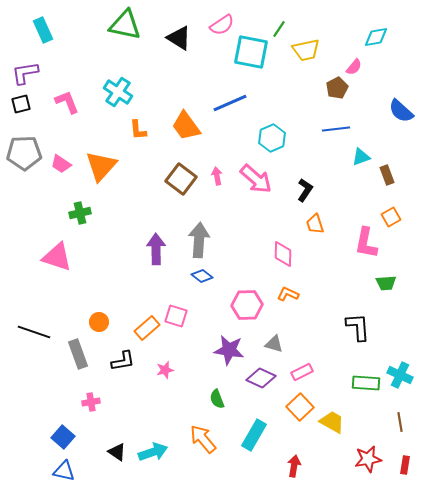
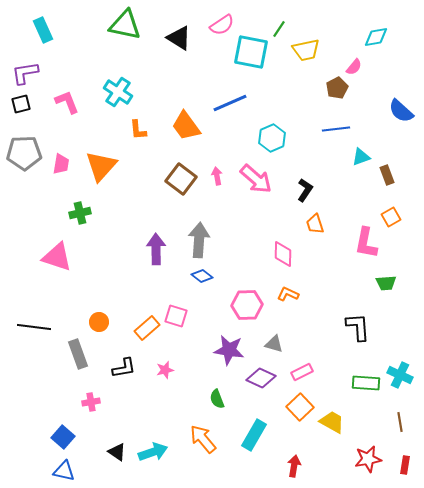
pink trapezoid at (61, 164): rotated 115 degrees counterclockwise
black line at (34, 332): moved 5 px up; rotated 12 degrees counterclockwise
black L-shape at (123, 361): moved 1 px right, 7 px down
